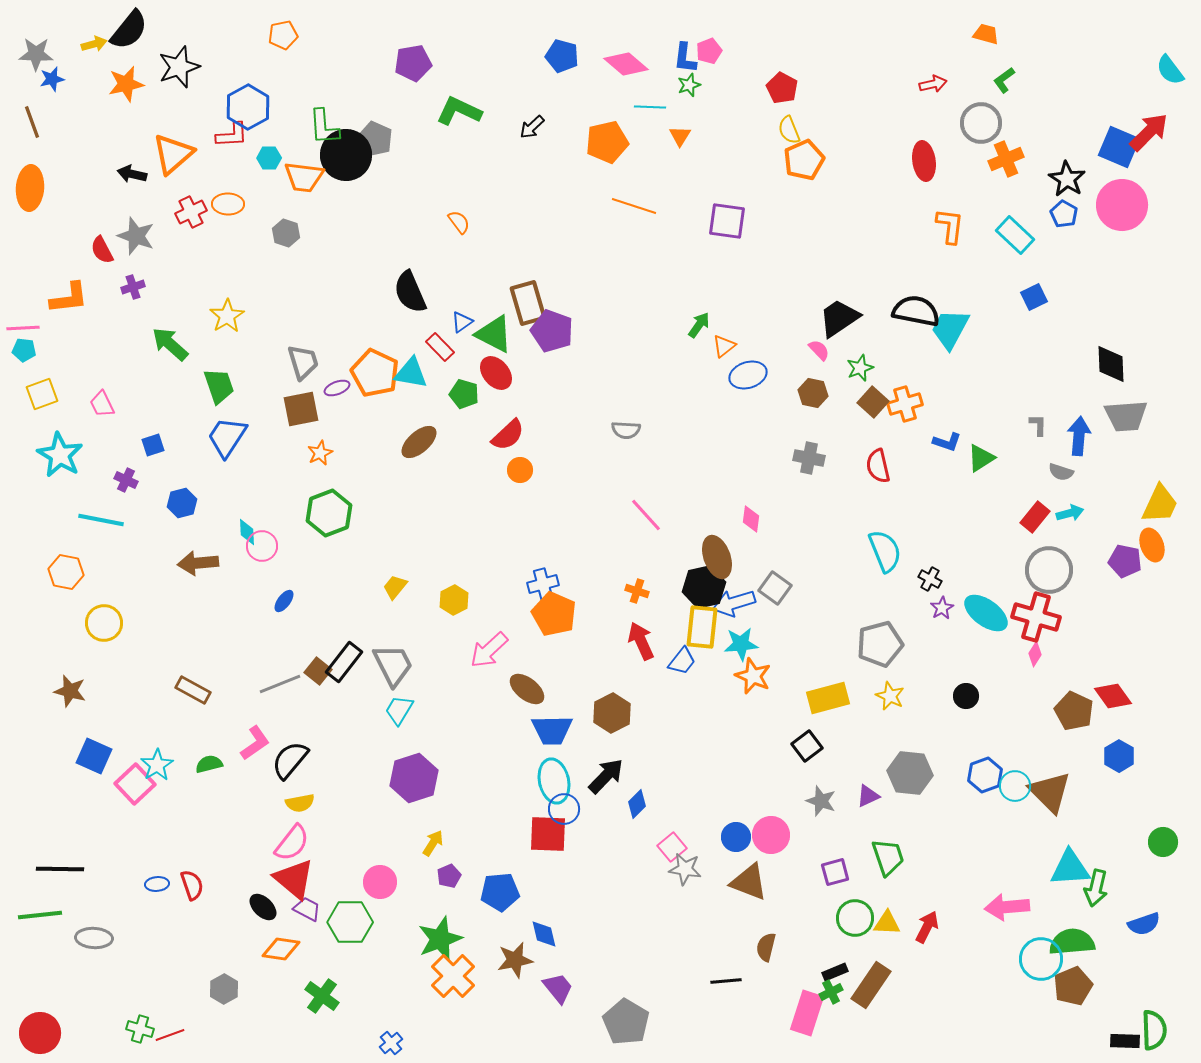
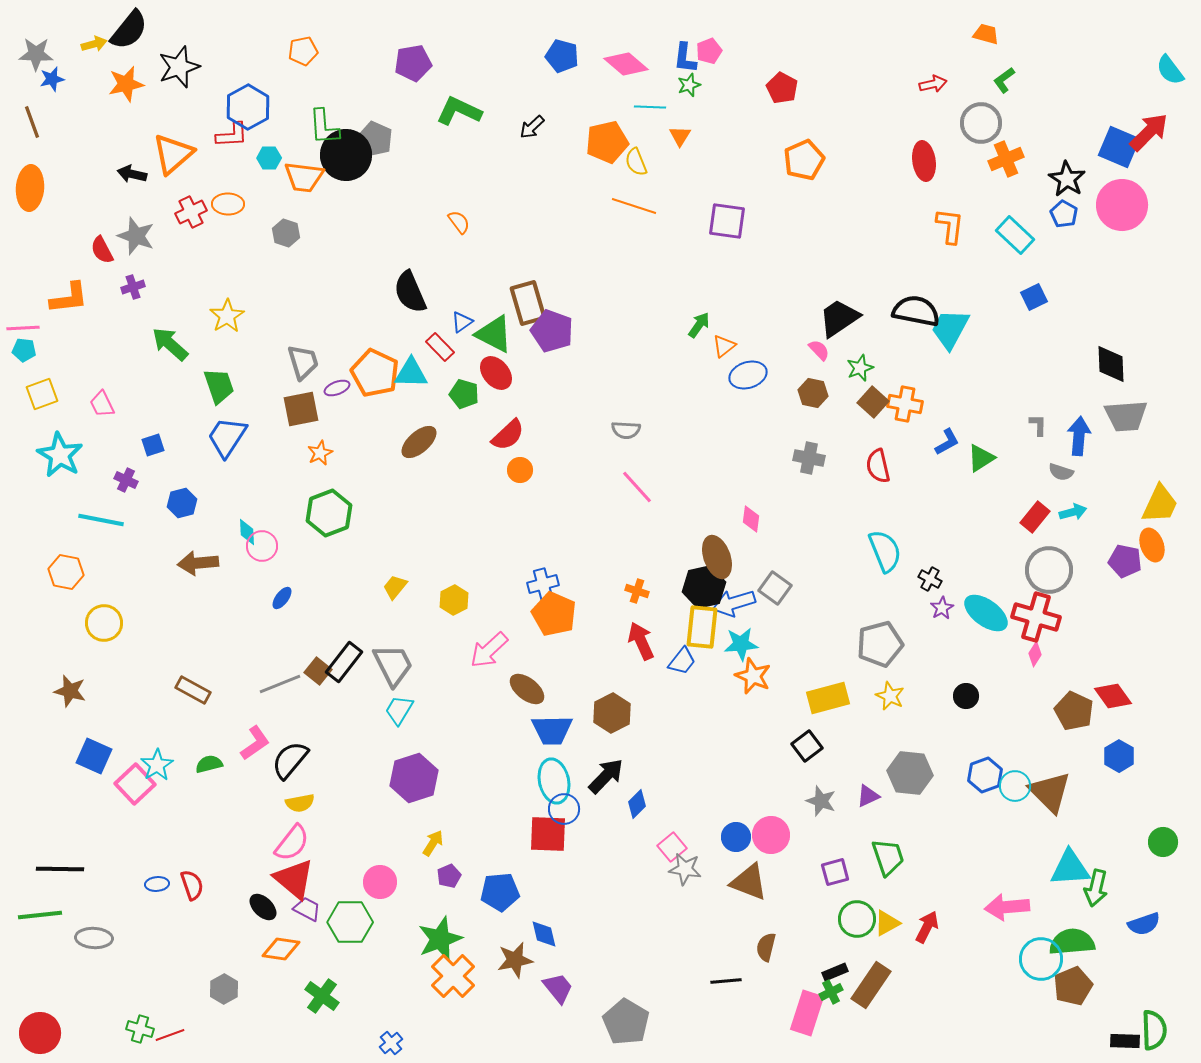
orange pentagon at (283, 35): moved 20 px right, 16 px down
yellow semicircle at (789, 130): moved 153 px left, 32 px down
cyan triangle at (411, 373): rotated 9 degrees counterclockwise
orange cross at (905, 404): rotated 28 degrees clockwise
blue L-shape at (947, 442): rotated 48 degrees counterclockwise
cyan arrow at (1070, 513): moved 3 px right, 1 px up
pink line at (646, 515): moved 9 px left, 28 px up
blue ellipse at (284, 601): moved 2 px left, 3 px up
green circle at (855, 918): moved 2 px right, 1 px down
yellow triangle at (887, 923): rotated 32 degrees counterclockwise
